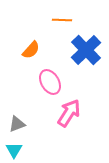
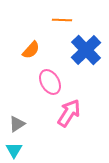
gray triangle: rotated 12 degrees counterclockwise
